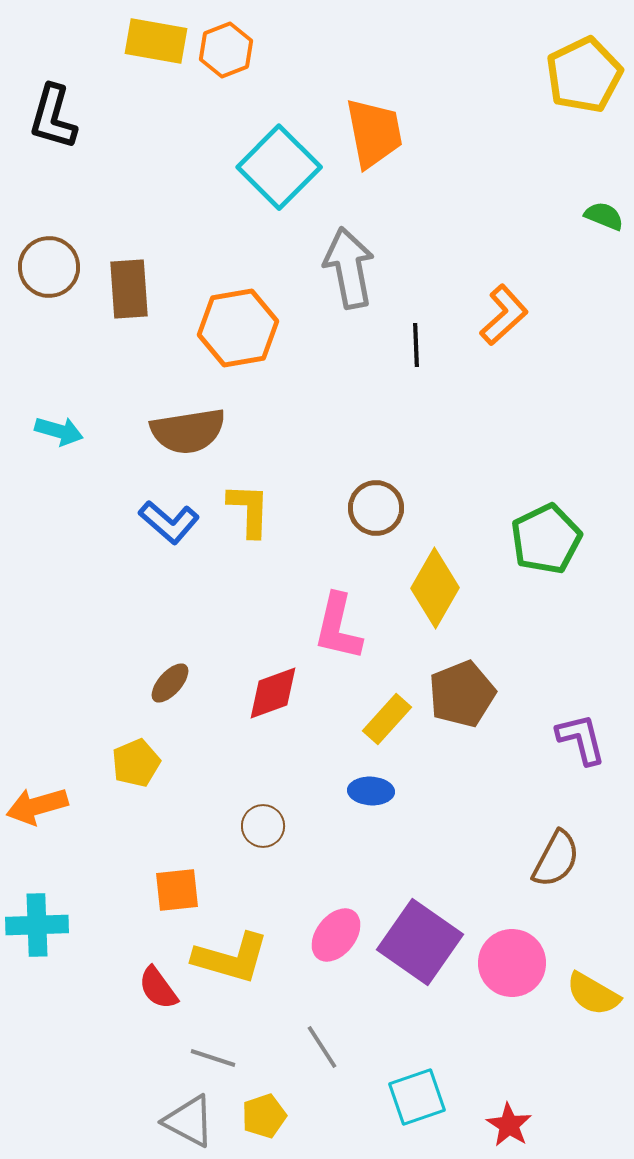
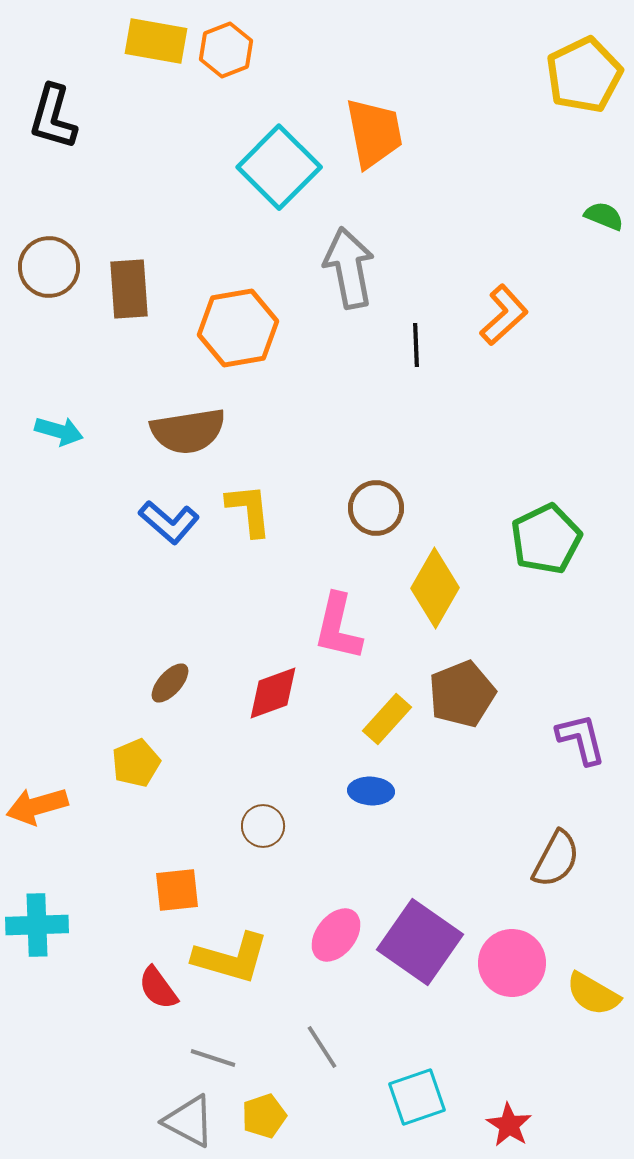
yellow L-shape at (249, 510): rotated 8 degrees counterclockwise
